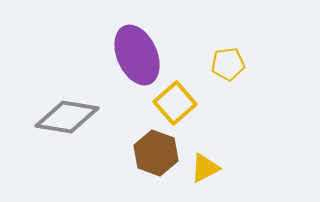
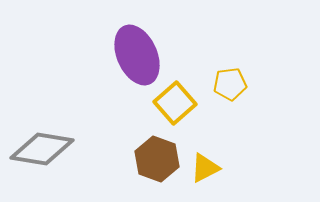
yellow pentagon: moved 2 px right, 20 px down
gray diamond: moved 25 px left, 32 px down
brown hexagon: moved 1 px right, 6 px down
